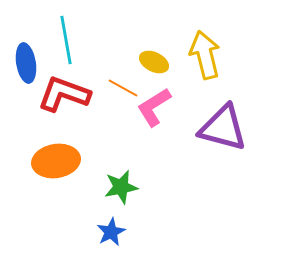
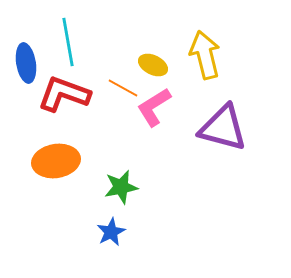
cyan line: moved 2 px right, 2 px down
yellow ellipse: moved 1 px left, 3 px down
